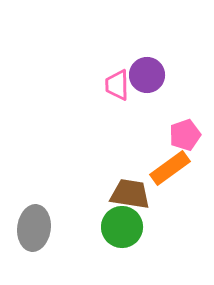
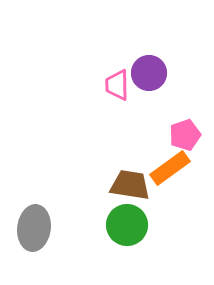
purple circle: moved 2 px right, 2 px up
brown trapezoid: moved 9 px up
green circle: moved 5 px right, 2 px up
